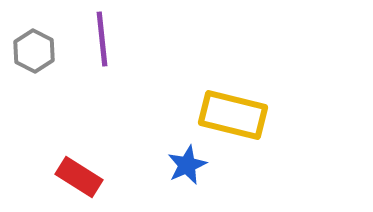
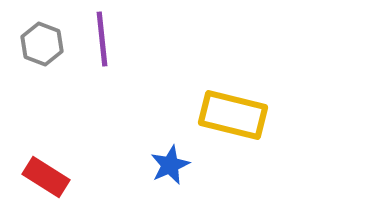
gray hexagon: moved 8 px right, 7 px up; rotated 6 degrees counterclockwise
blue star: moved 17 px left
red rectangle: moved 33 px left
